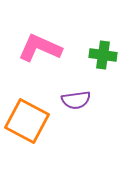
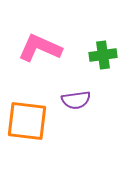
green cross: rotated 16 degrees counterclockwise
orange square: rotated 21 degrees counterclockwise
